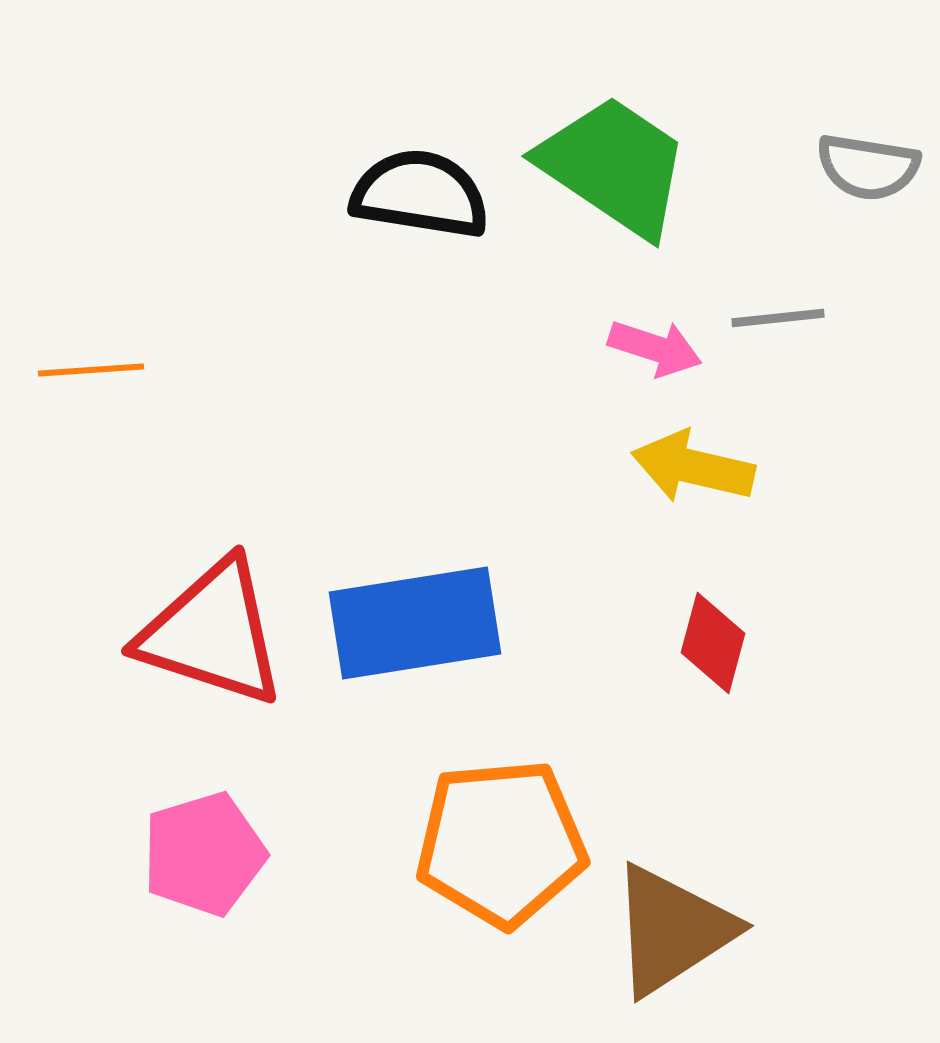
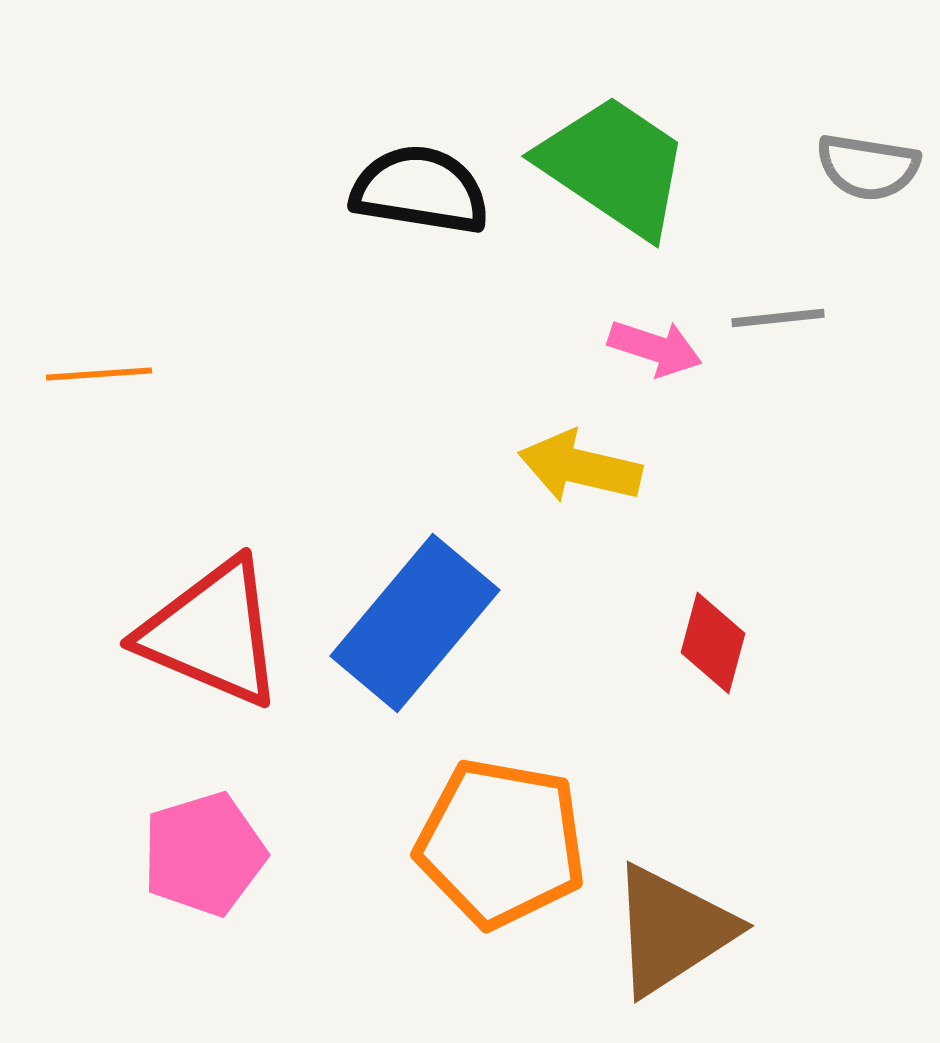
black semicircle: moved 4 px up
orange line: moved 8 px right, 4 px down
yellow arrow: moved 113 px left
blue rectangle: rotated 41 degrees counterclockwise
red triangle: rotated 5 degrees clockwise
orange pentagon: rotated 15 degrees clockwise
